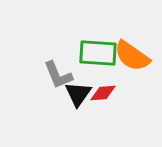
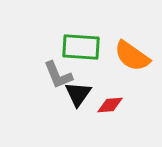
green rectangle: moved 17 px left, 6 px up
red diamond: moved 7 px right, 12 px down
